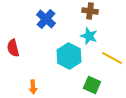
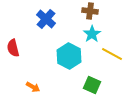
cyan star: moved 3 px right, 2 px up; rotated 18 degrees clockwise
yellow line: moved 4 px up
orange arrow: rotated 56 degrees counterclockwise
